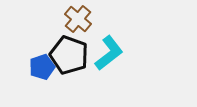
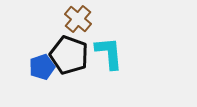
cyan L-shape: rotated 57 degrees counterclockwise
